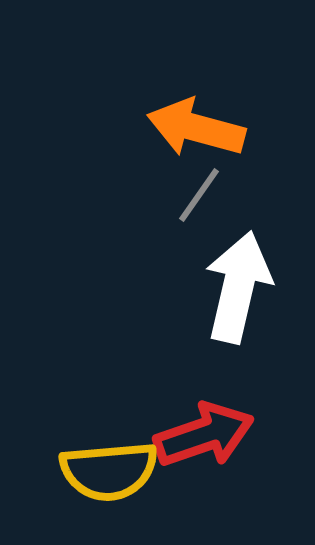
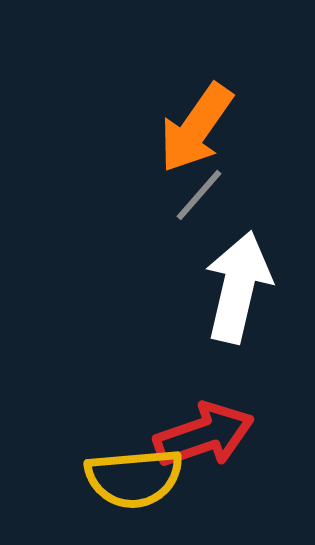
orange arrow: rotated 70 degrees counterclockwise
gray line: rotated 6 degrees clockwise
yellow semicircle: moved 25 px right, 7 px down
